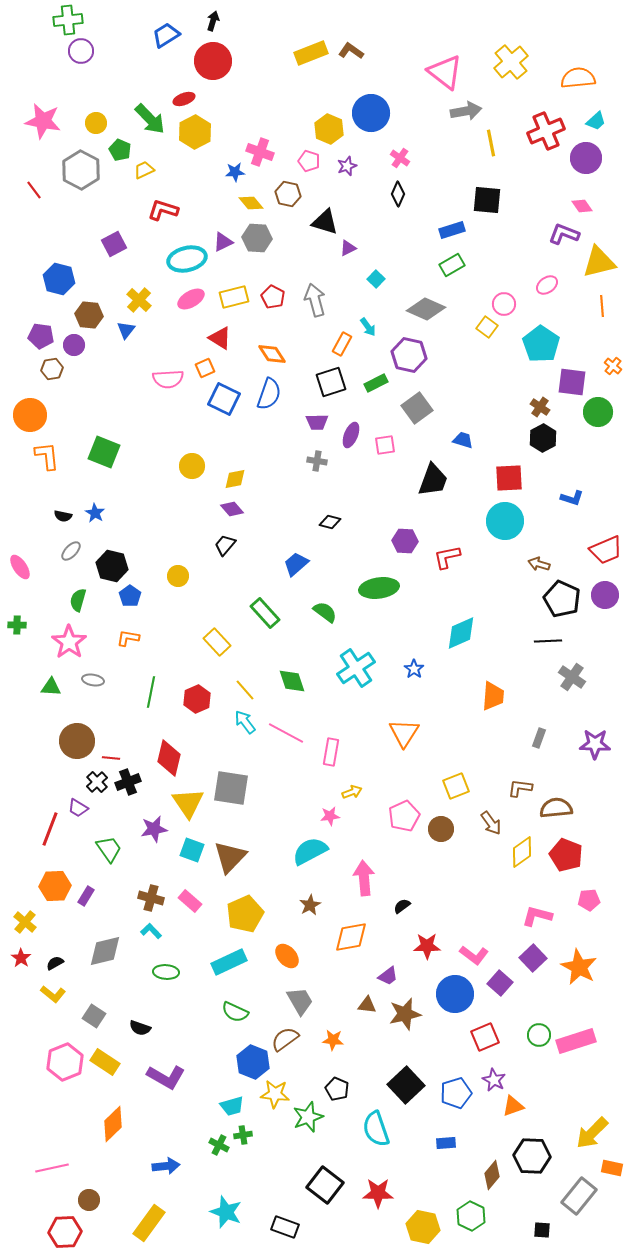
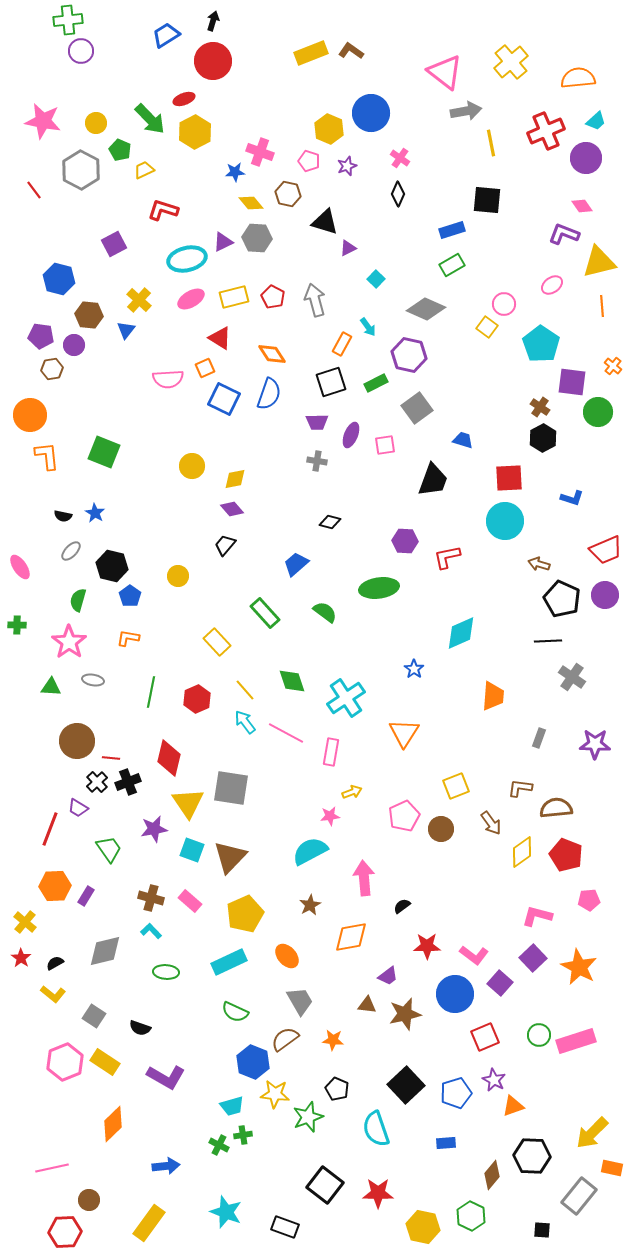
pink ellipse at (547, 285): moved 5 px right
cyan cross at (356, 668): moved 10 px left, 30 px down
